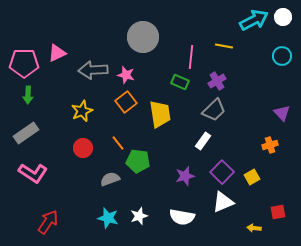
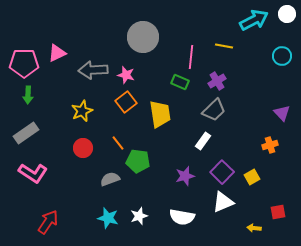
white circle: moved 4 px right, 3 px up
